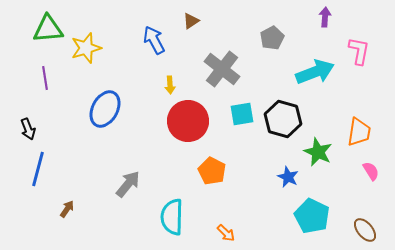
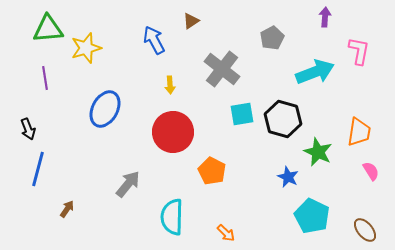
red circle: moved 15 px left, 11 px down
